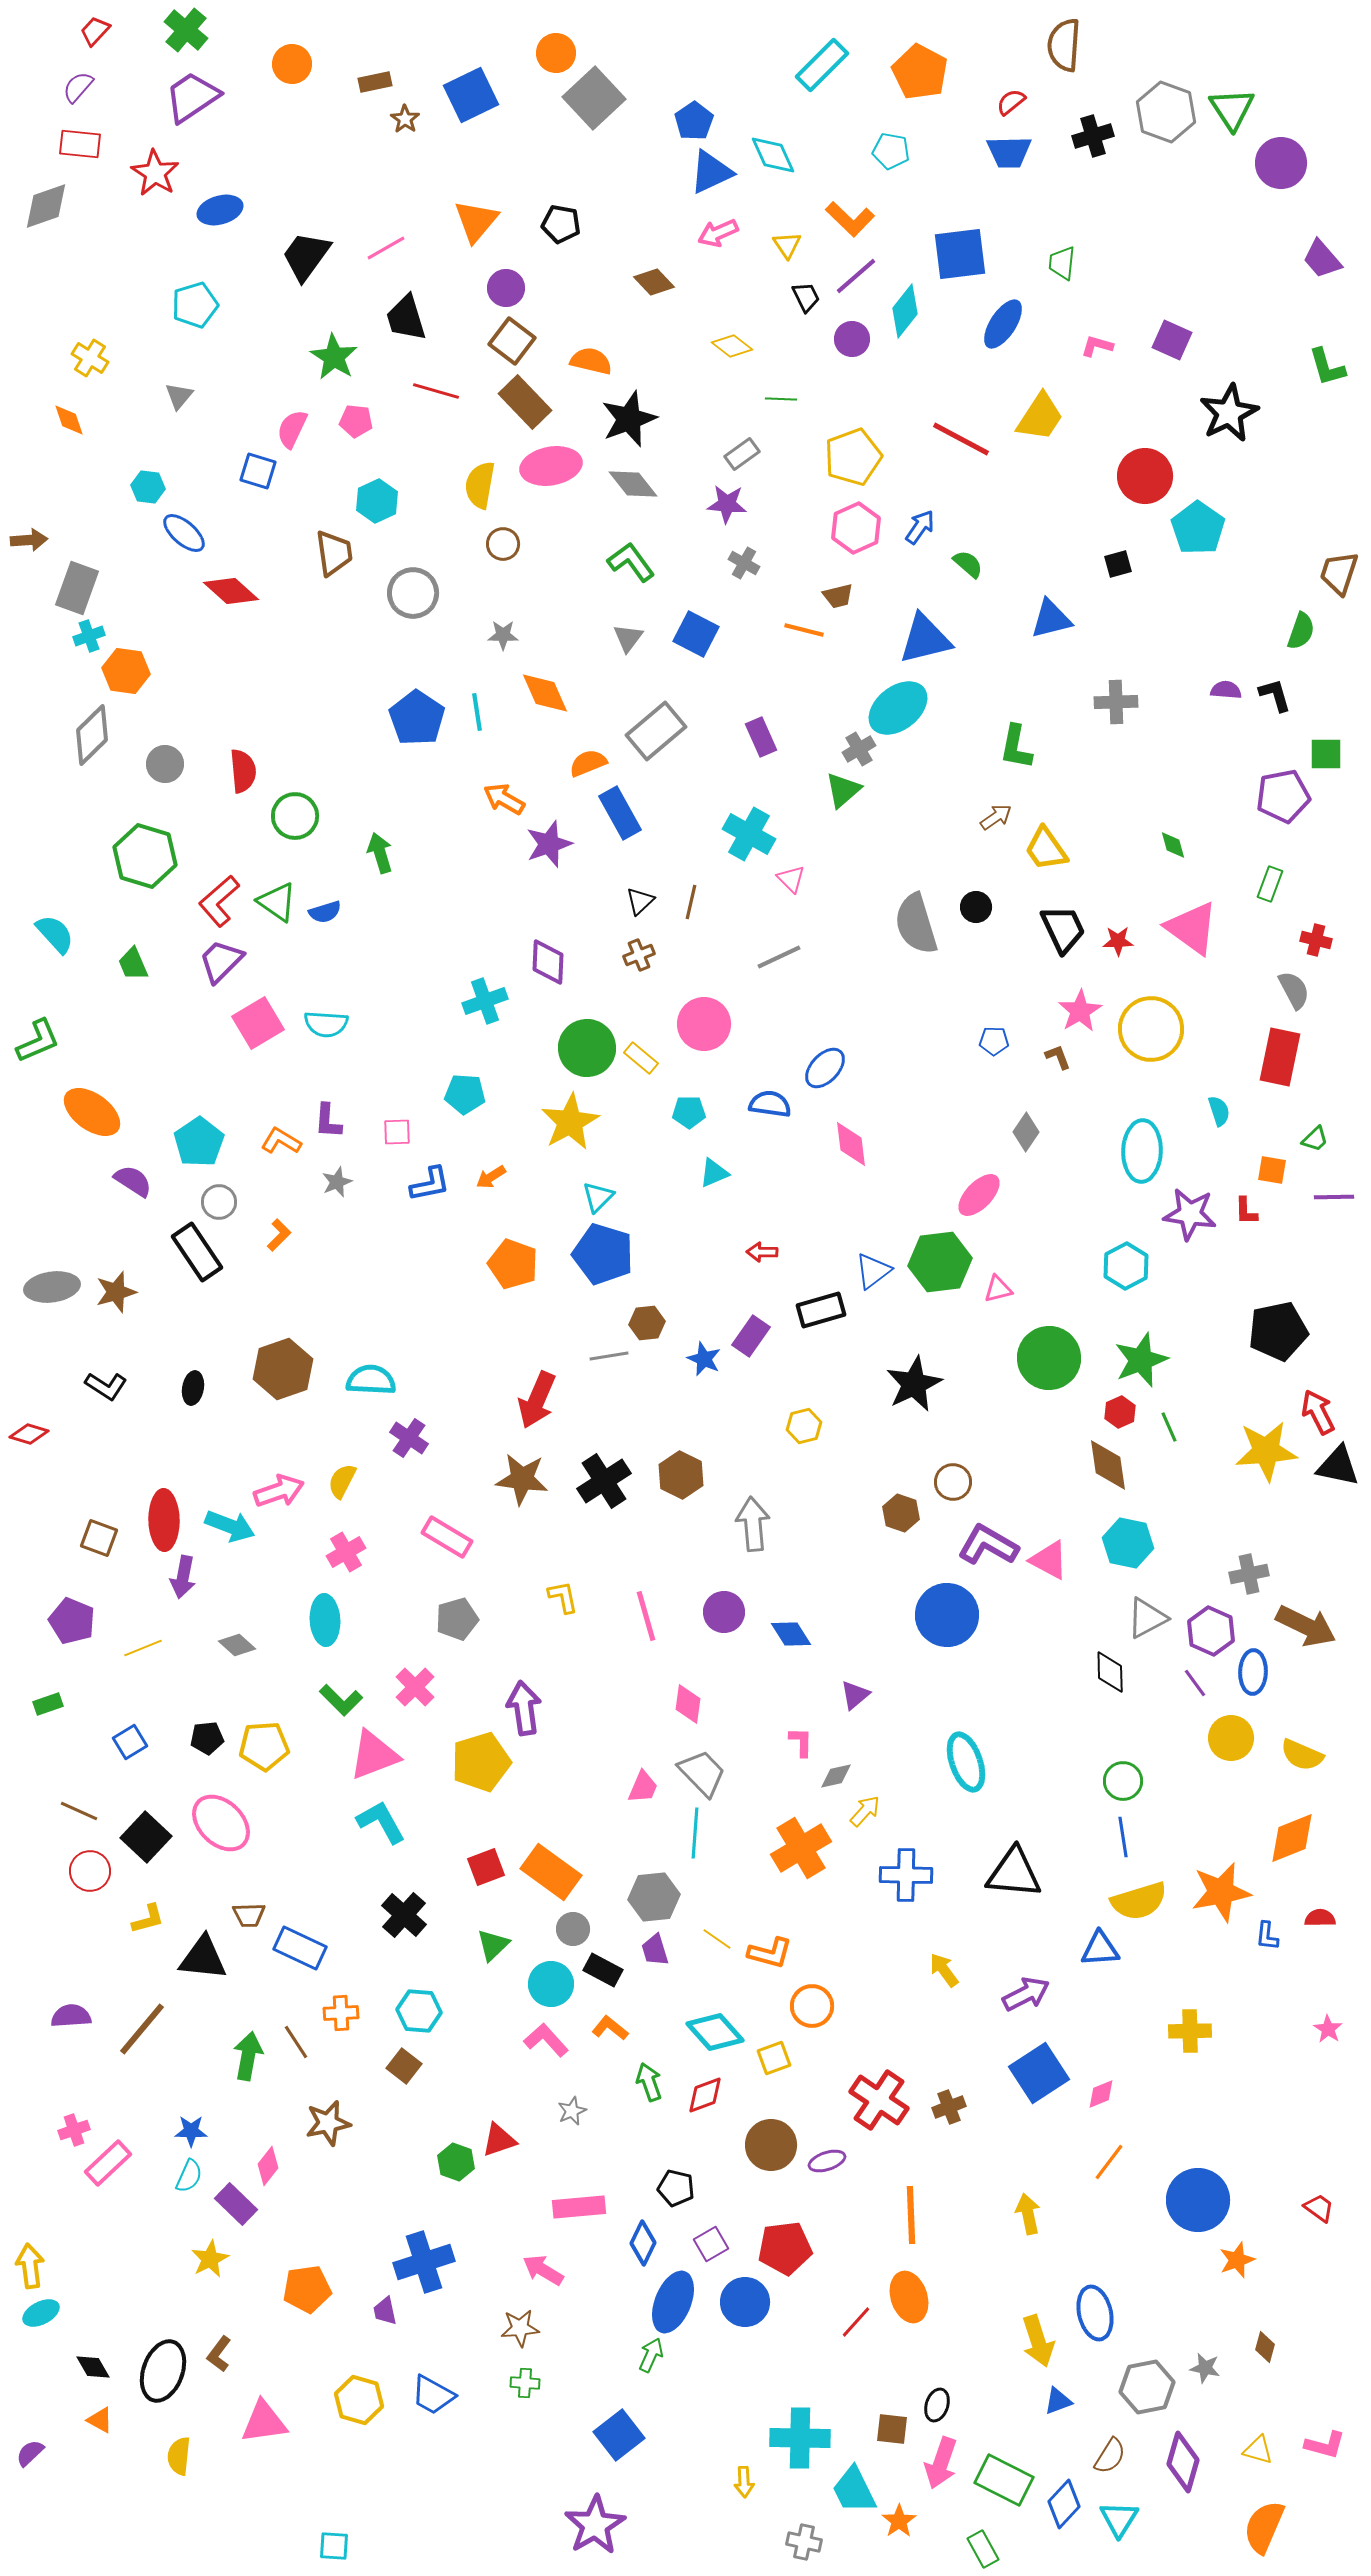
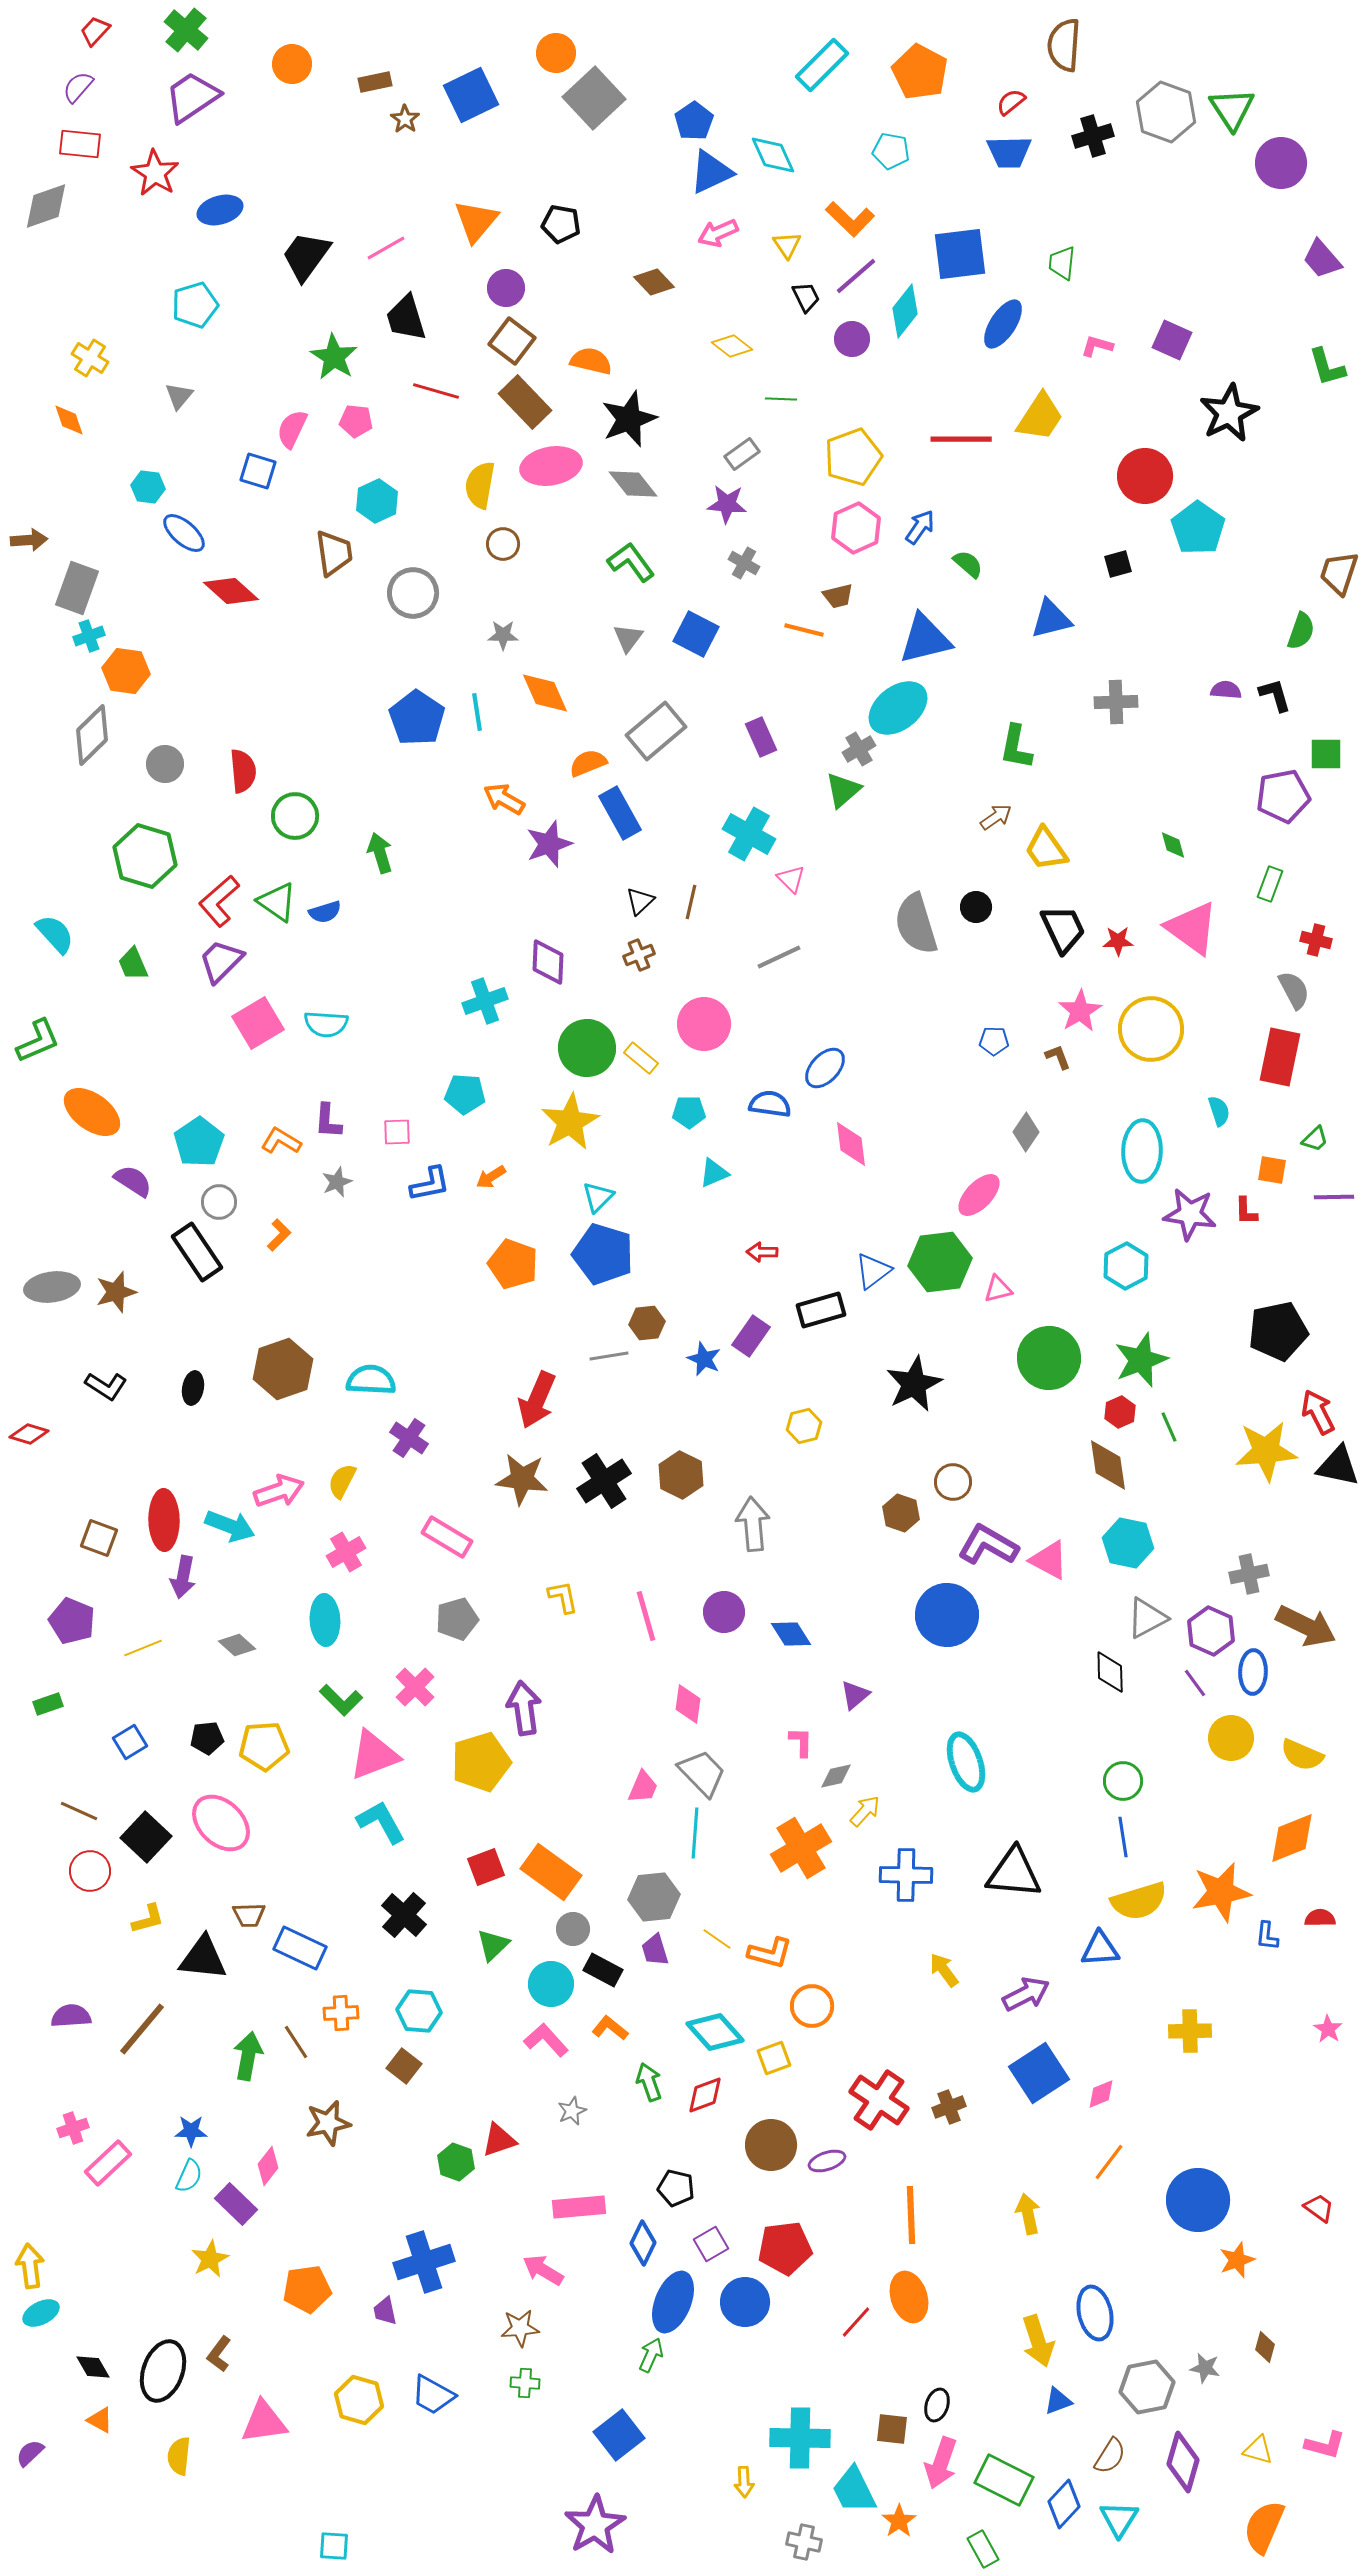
red line at (961, 439): rotated 28 degrees counterclockwise
pink cross at (74, 2130): moved 1 px left, 2 px up
